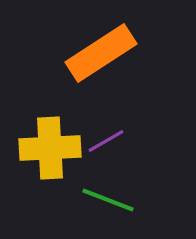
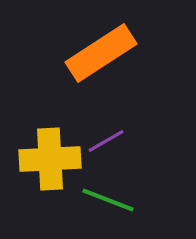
yellow cross: moved 11 px down
